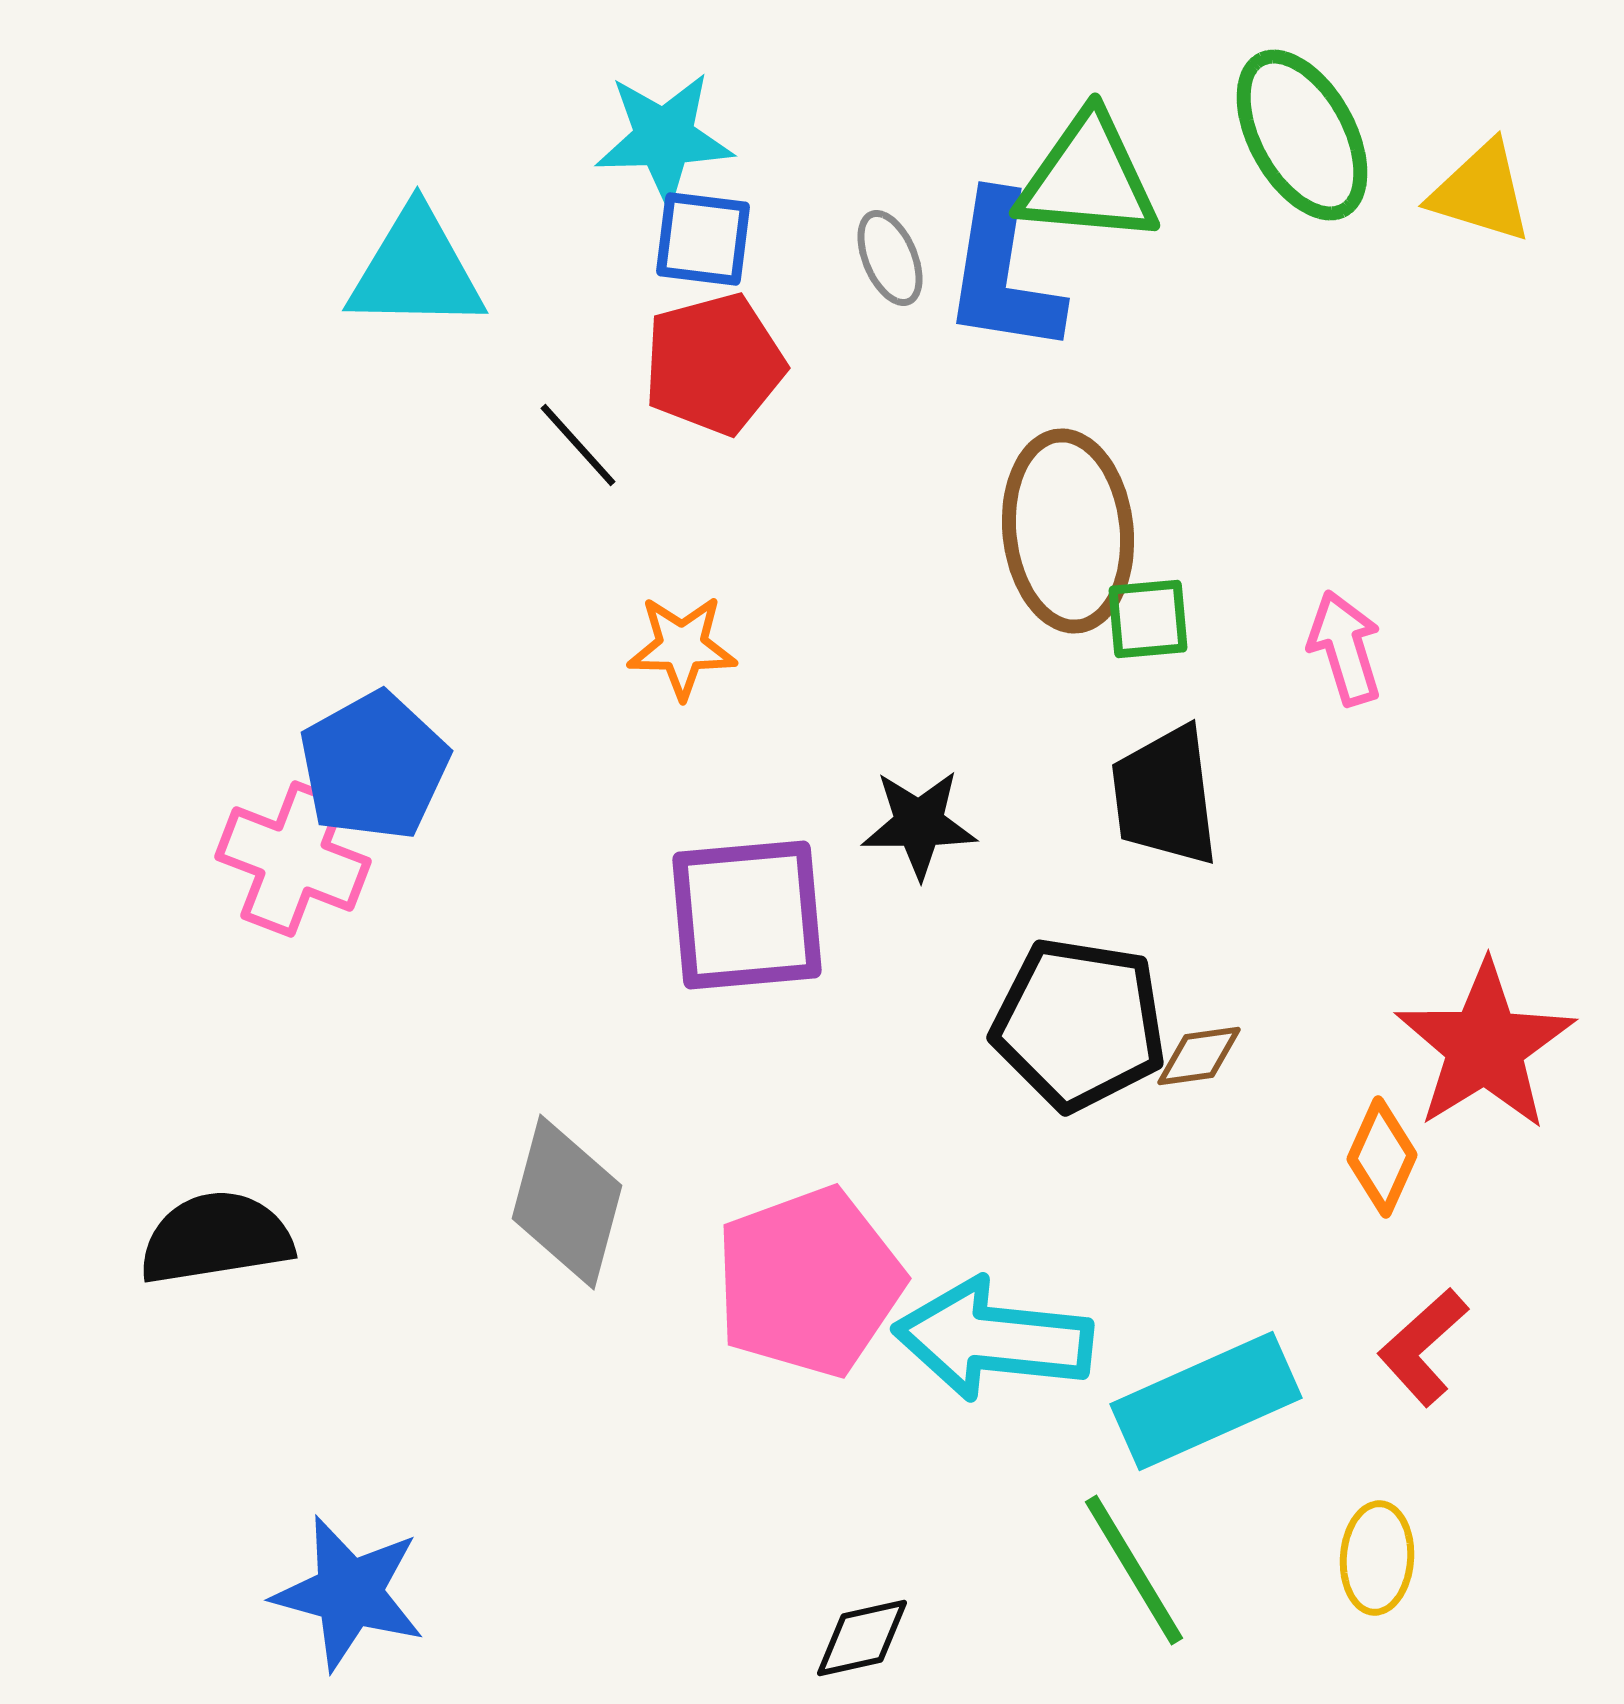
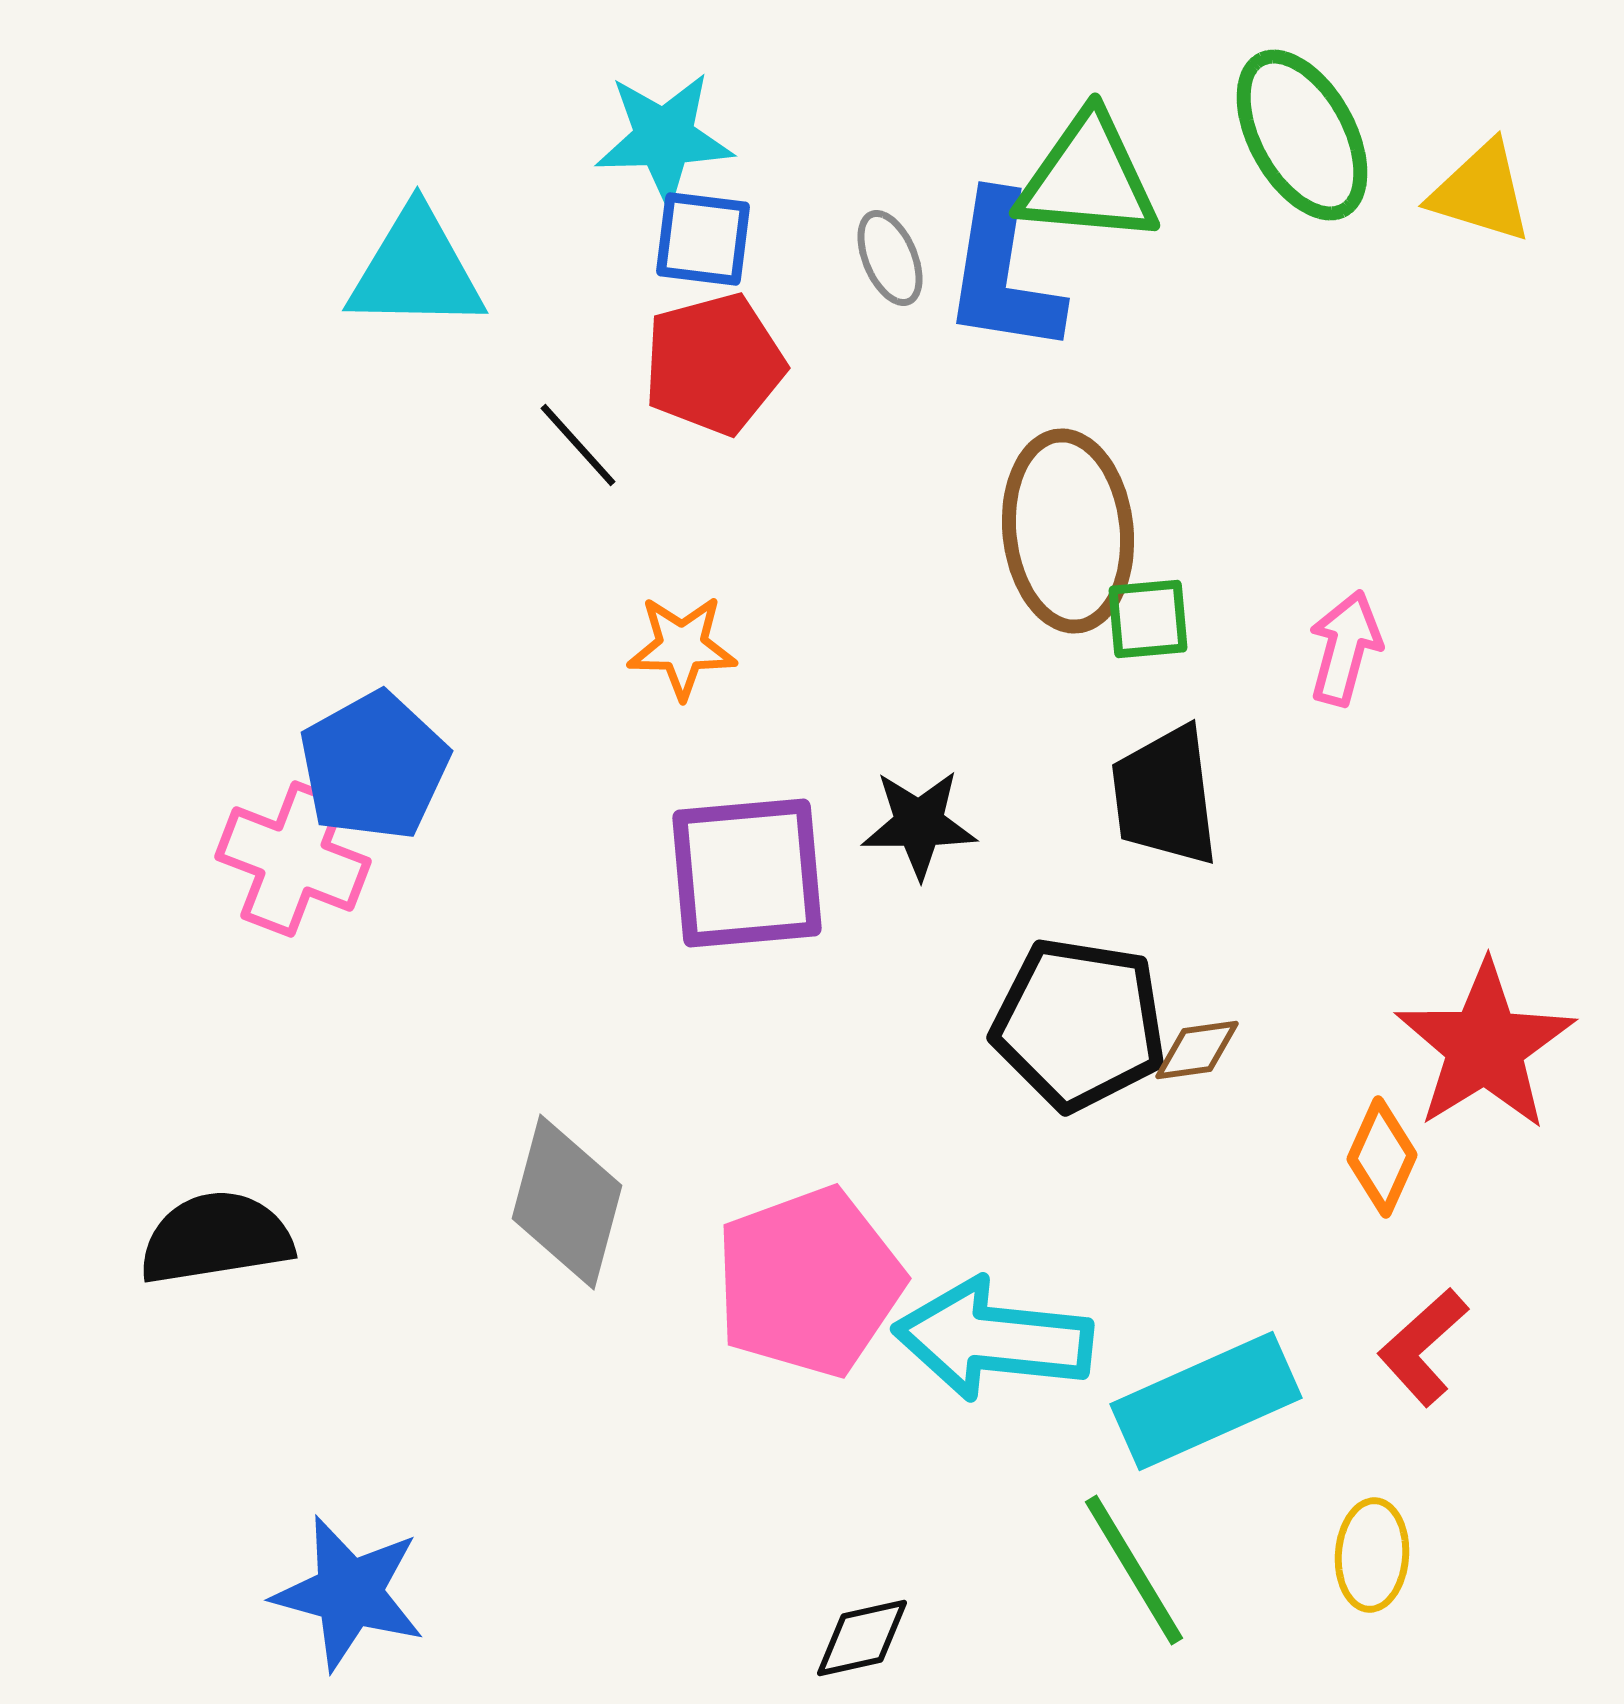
pink arrow: rotated 32 degrees clockwise
purple square: moved 42 px up
brown diamond: moved 2 px left, 6 px up
yellow ellipse: moved 5 px left, 3 px up
